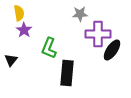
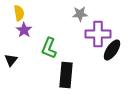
black rectangle: moved 1 px left, 2 px down
